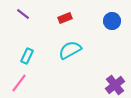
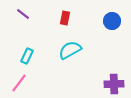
red rectangle: rotated 56 degrees counterclockwise
purple cross: moved 1 px left, 1 px up; rotated 36 degrees clockwise
